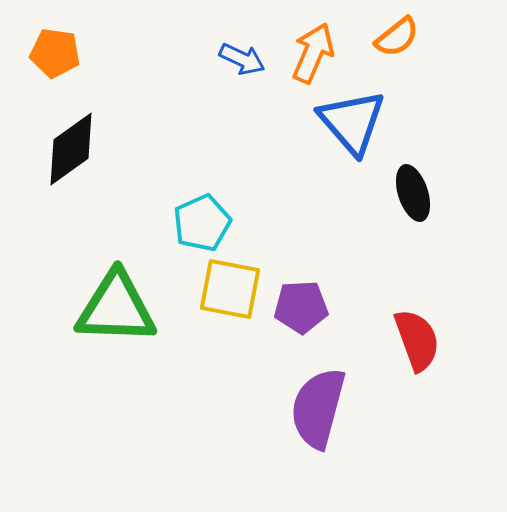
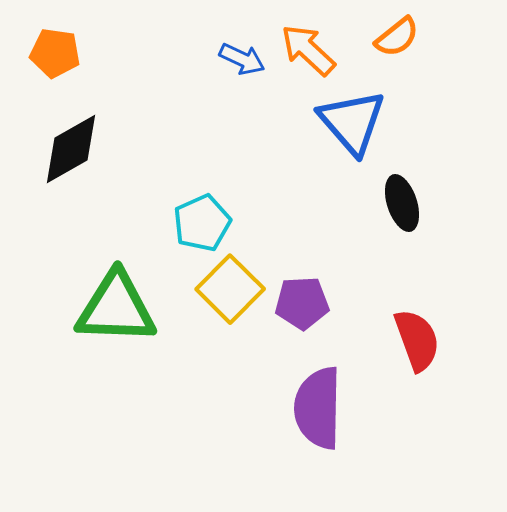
orange arrow: moved 5 px left, 3 px up; rotated 70 degrees counterclockwise
black diamond: rotated 6 degrees clockwise
black ellipse: moved 11 px left, 10 px down
yellow square: rotated 34 degrees clockwise
purple pentagon: moved 1 px right, 4 px up
purple semicircle: rotated 14 degrees counterclockwise
